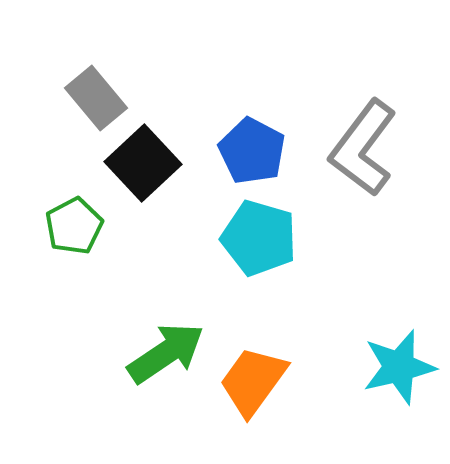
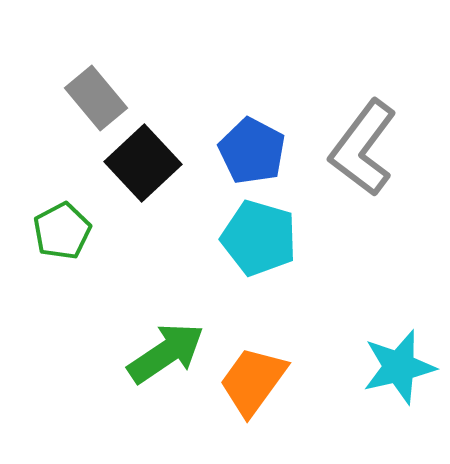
green pentagon: moved 12 px left, 5 px down
